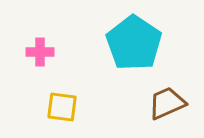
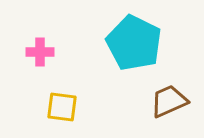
cyan pentagon: rotated 8 degrees counterclockwise
brown trapezoid: moved 2 px right, 2 px up
